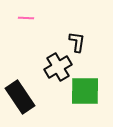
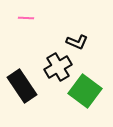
black L-shape: rotated 105 degrees clockwise
green square: rotated 36 degrees clockwise
black rectangle: moved 2 px right, 11 px up
